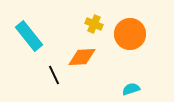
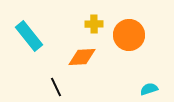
yellow cross: rotated 24 degrees counterclockwise
orange circle: moved 1 px left, 1 px down
black line: moved 2 px right, 12 px down
cyan semicircle: moved 18 px right
